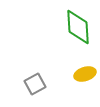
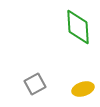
yellow ellipse: moved 2 px left, 15 px down
